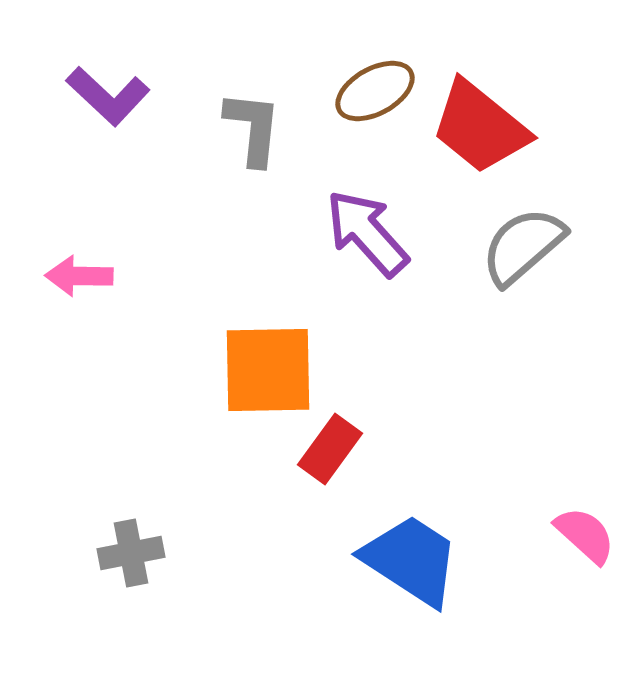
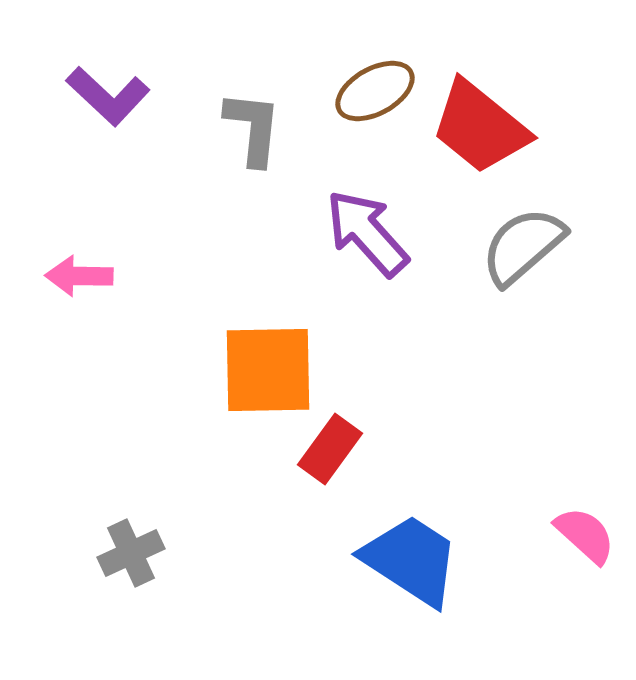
gray cross: rotated 14 degrees counterclockwise
